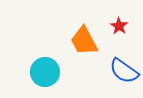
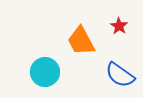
orange trapezoid: moved 3 px left
blue semicircle: moved 4 px left, 4 px down
